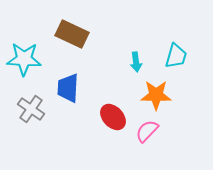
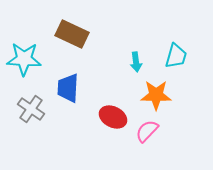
red ellipse: rotated 20 degrees counterclockwise
